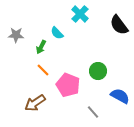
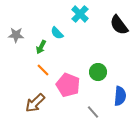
green circle: moved 1 px down
blue semicircle: rotated 66 degrees clockwise
brown arrow: rotated 10 degrees counterclockwise
